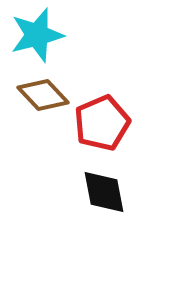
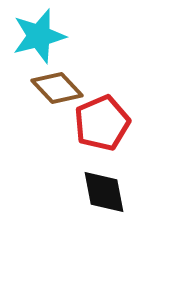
cyan star: moved 2 px right, 1 px down
brown diamond: moved 14 px right, 7 px up
